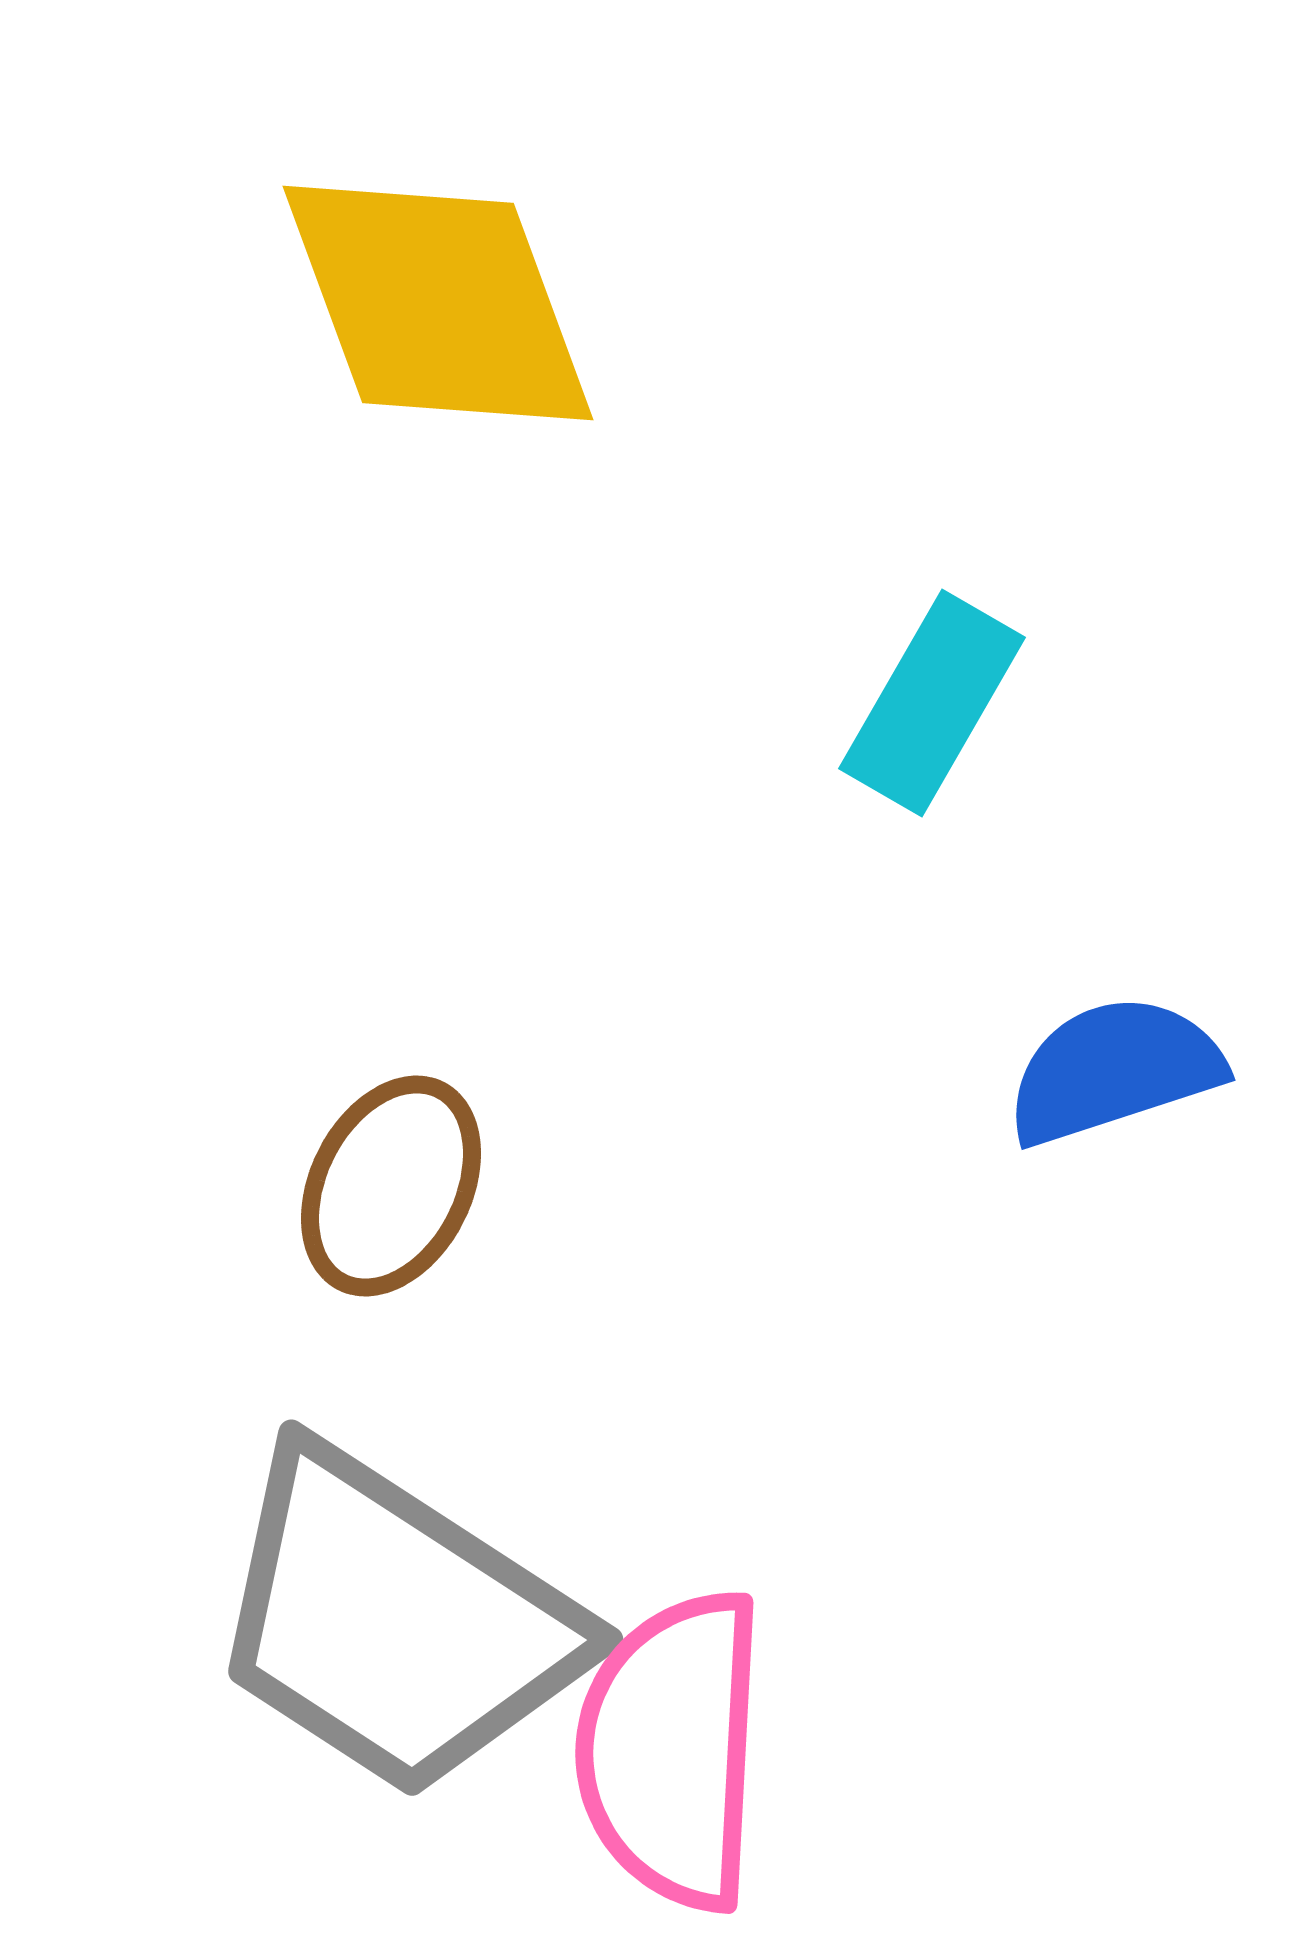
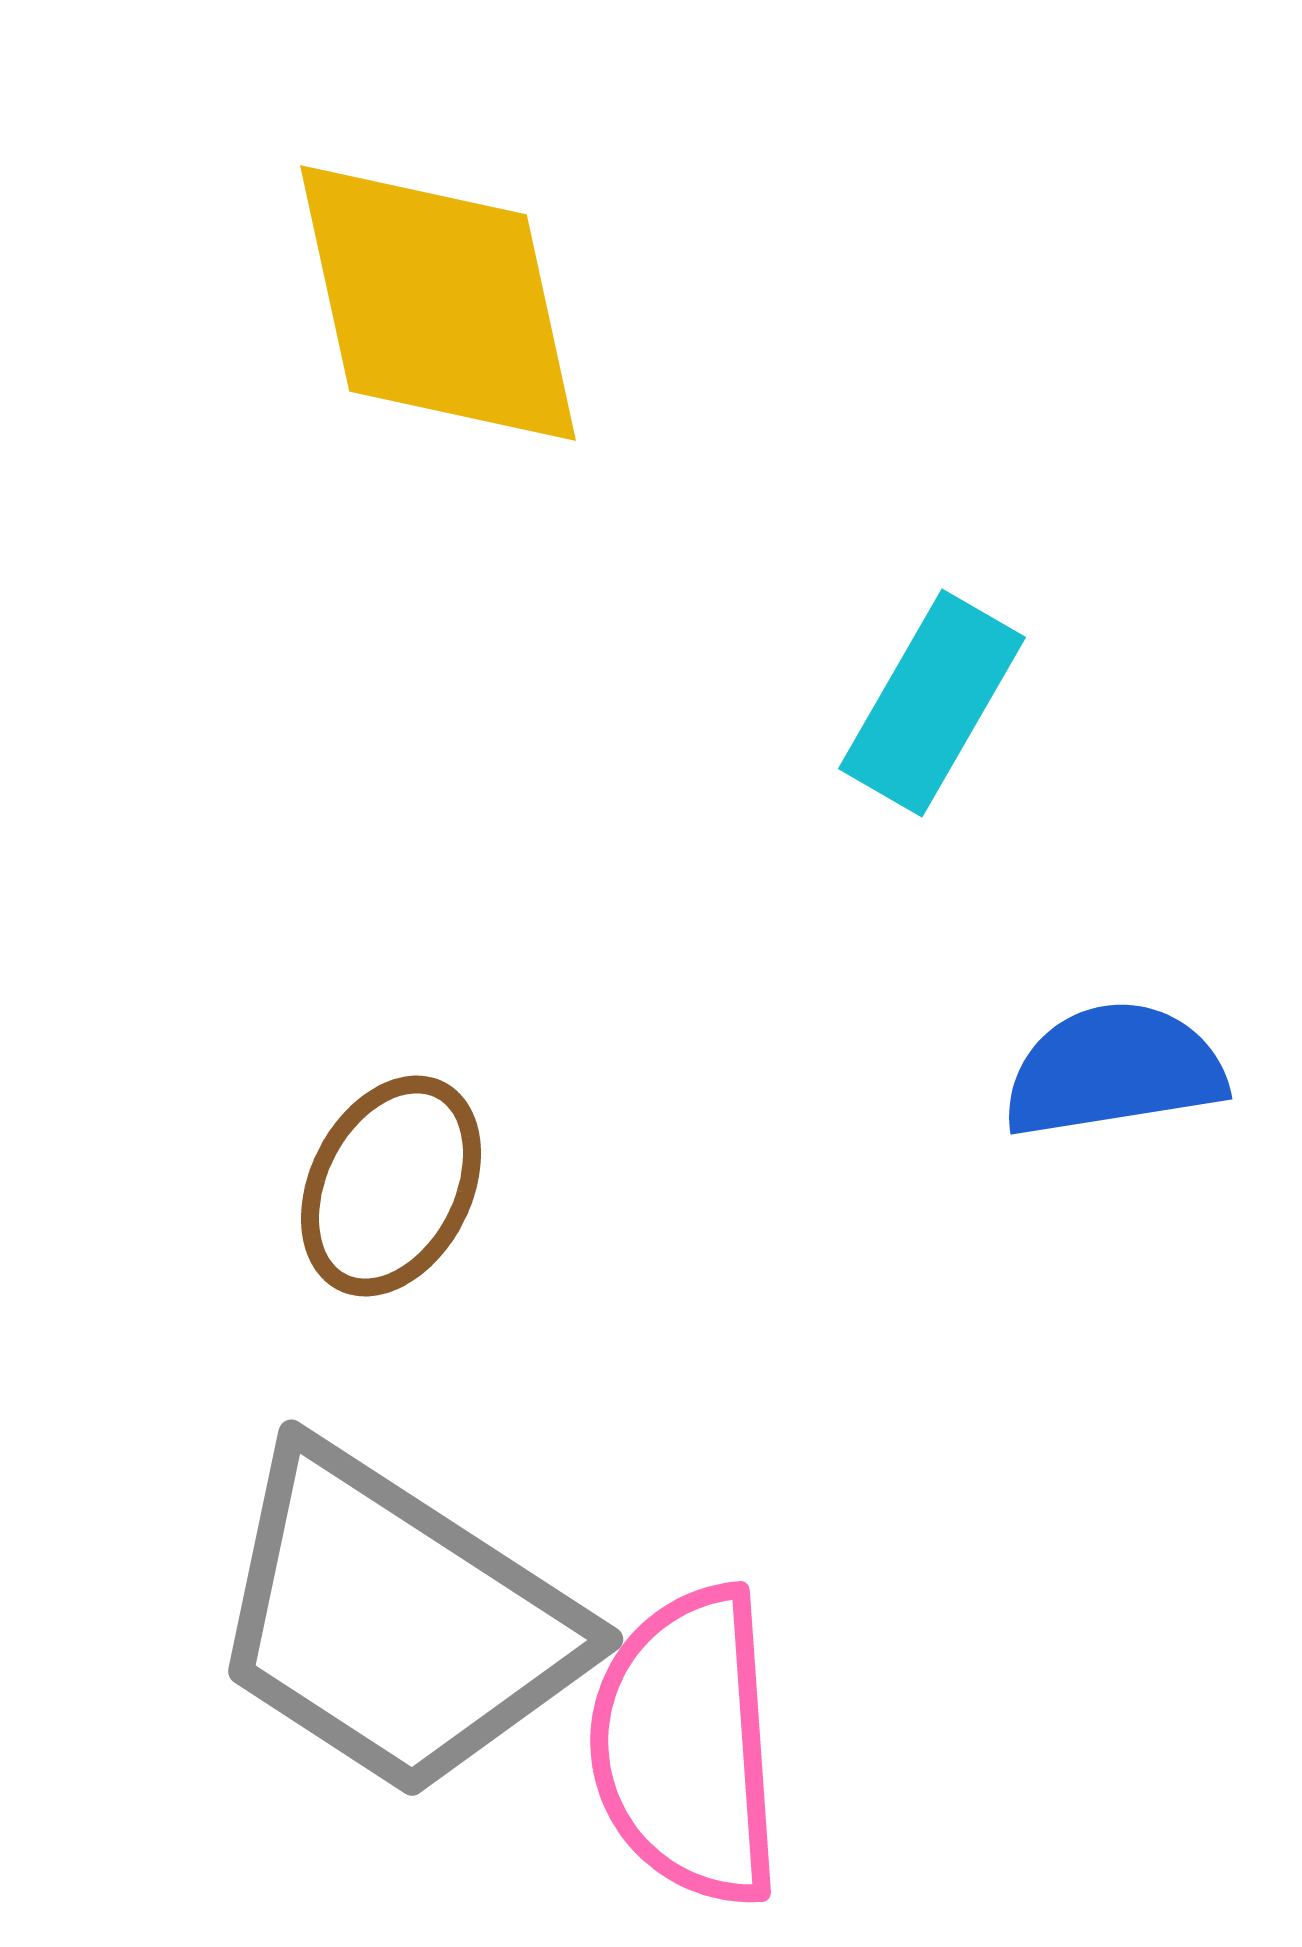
yellow diamond: rotated 8 degrees clockwise
blue semicircle: rotated 9 degrees clockwise
pink semicircle: moved 15 px right, 4 px up; rotated 7 degrees counterclockwise
